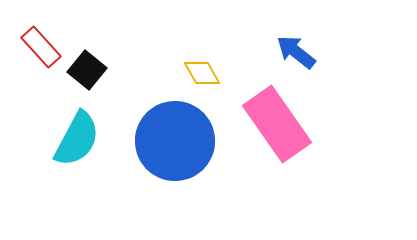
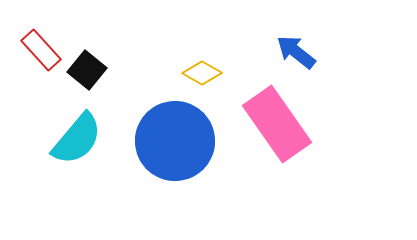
red rectangle: moved 3 px down
yellow diamond: rotated 30 degrees counterclockwise
cyan semicircle: rotated 12 degrees clockwise
